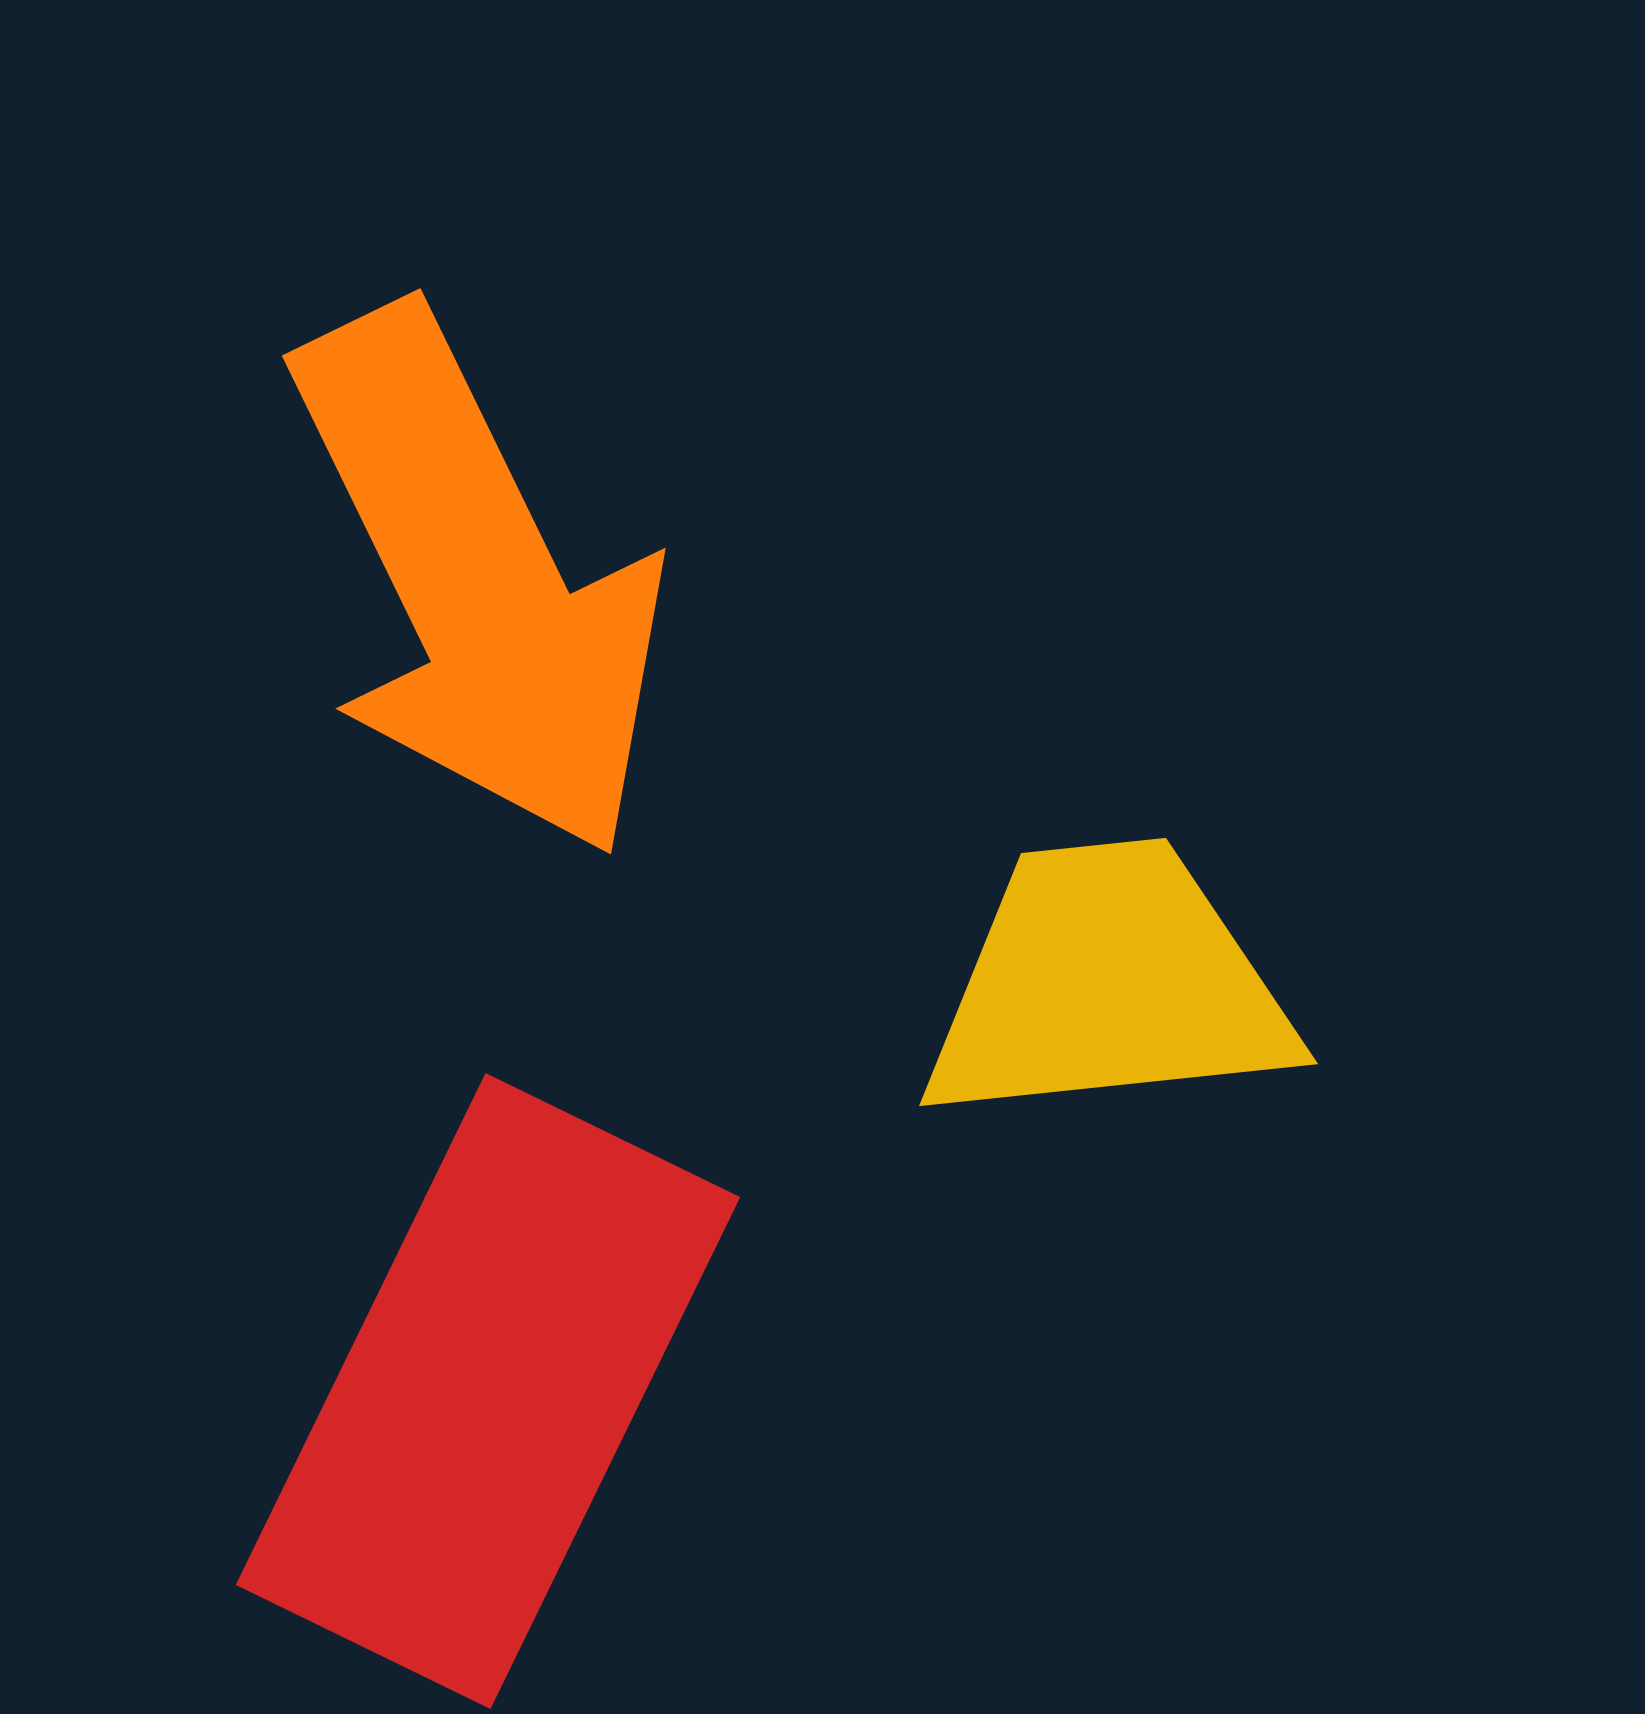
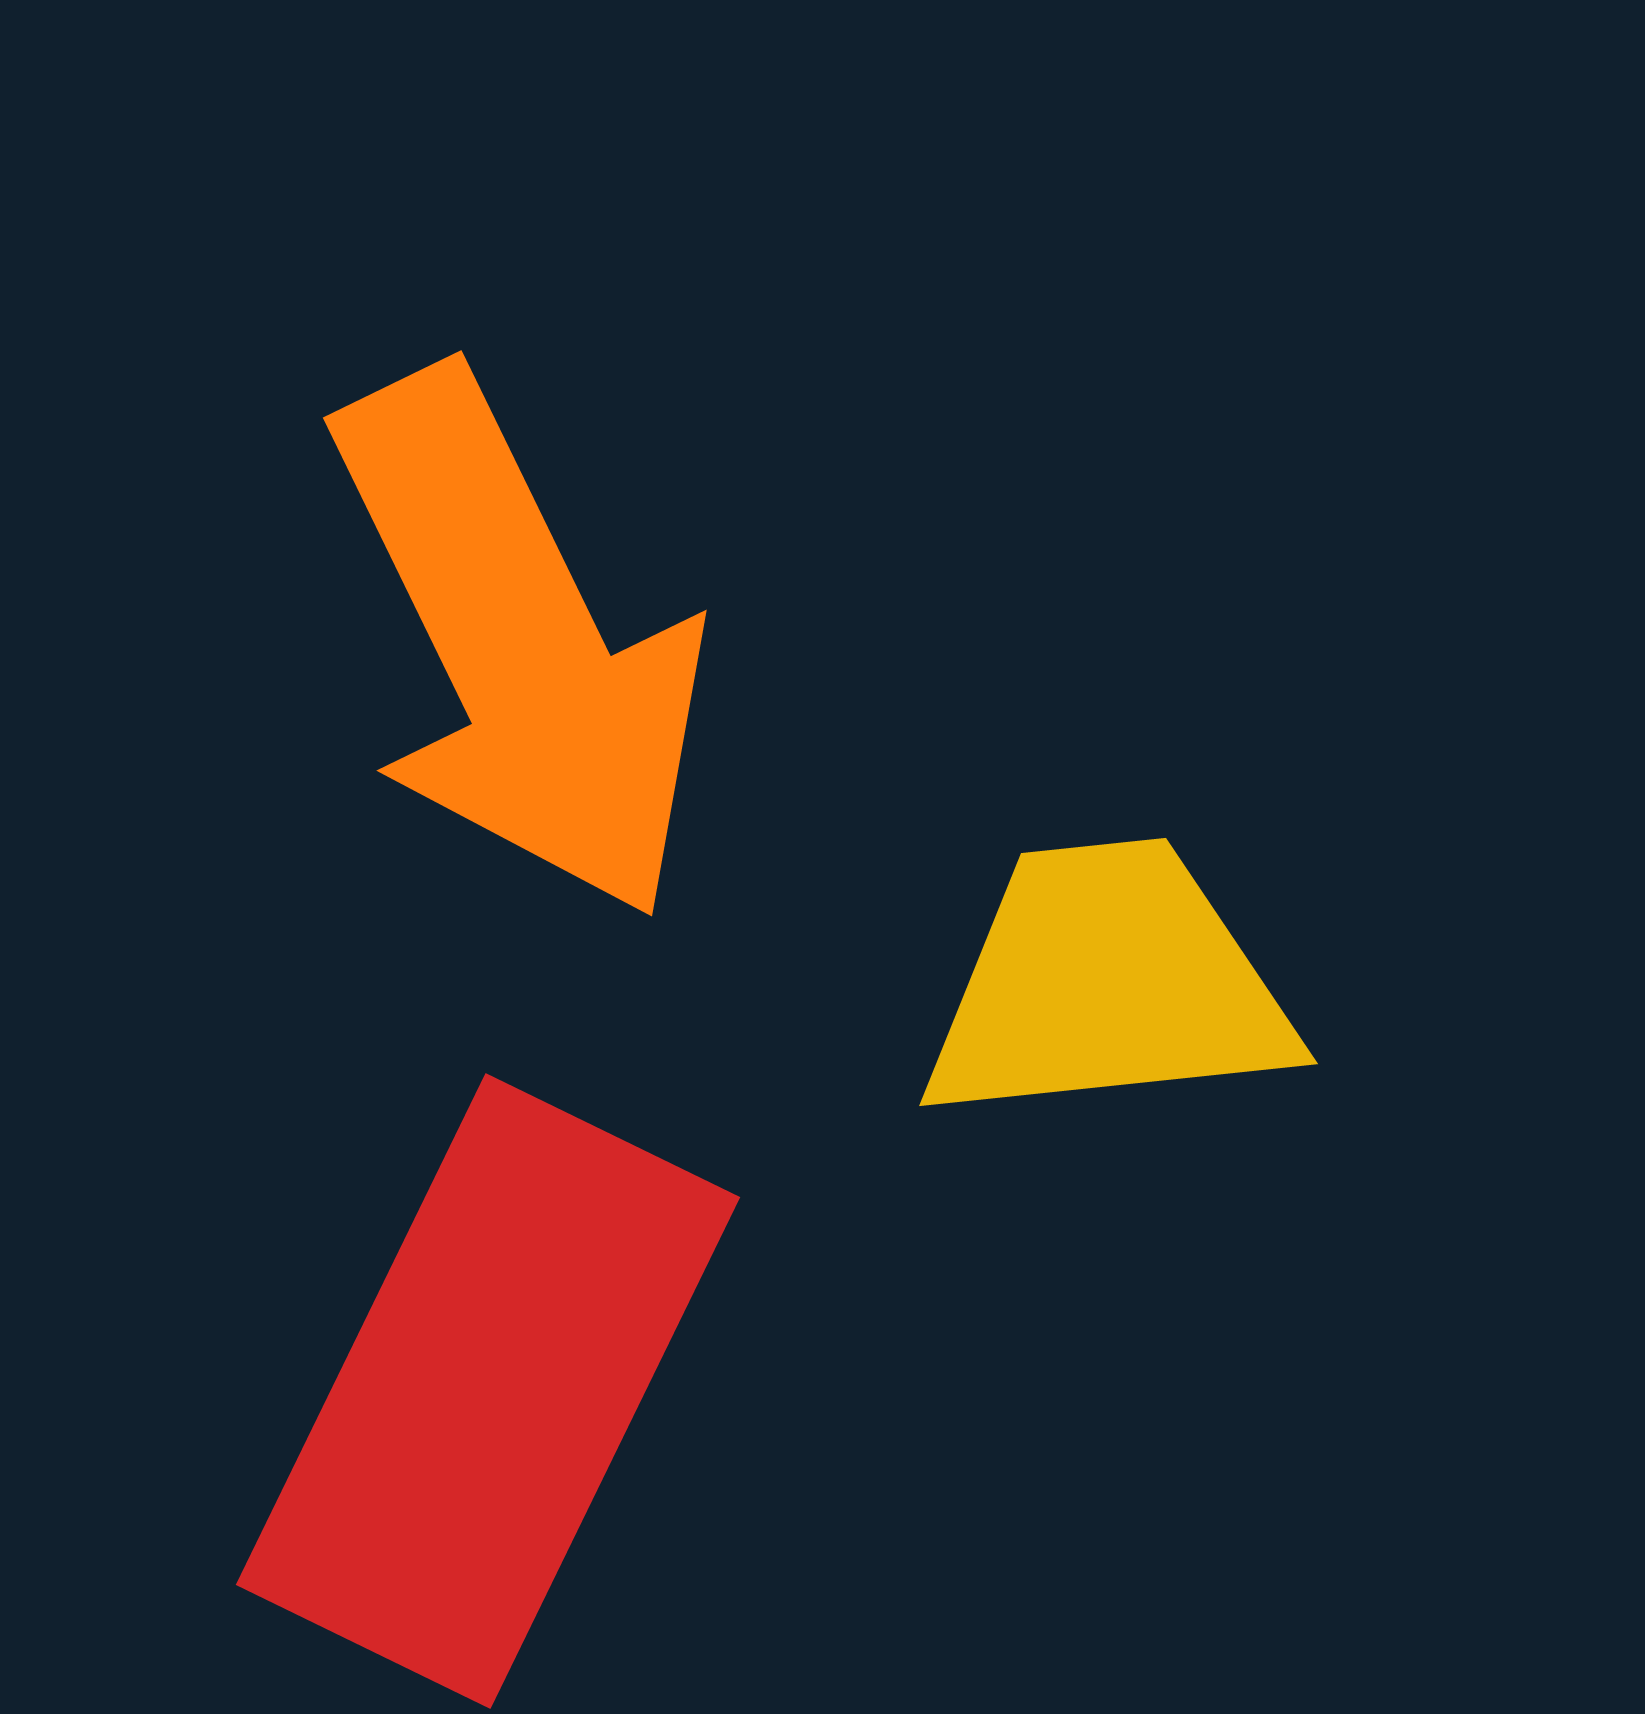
orange arrow: moved 41 px right, 62 px down
